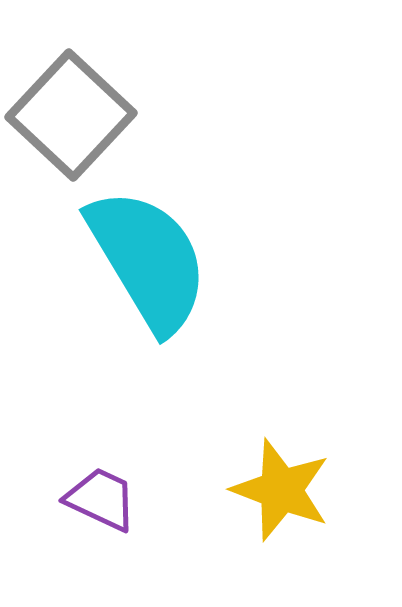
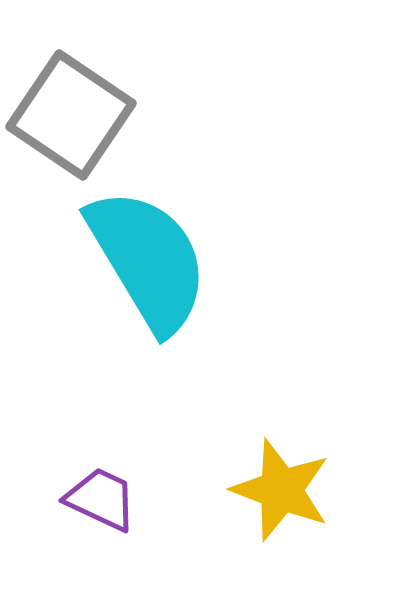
gray square: rotated 9 degrees counterclockwise
